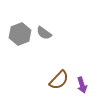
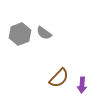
brown semicircle: moved 2 px up
purple arrow: rotated 21 degrees clockwise
